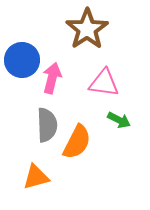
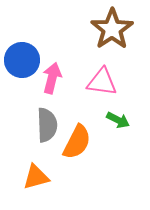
brown star: moved 25 px right
pink triangle: moved 2 px left, 1 px up
green arrow: moved 1 px left
